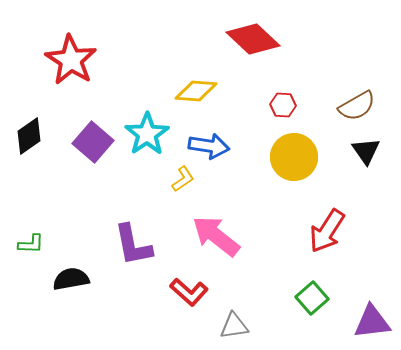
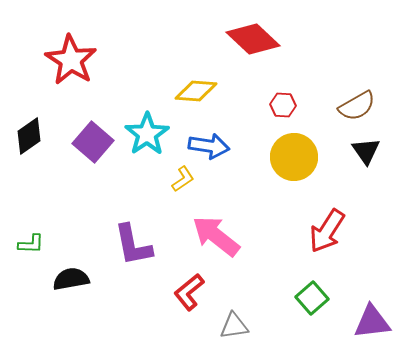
red L-shape: rotated 99 degrees clockwise
